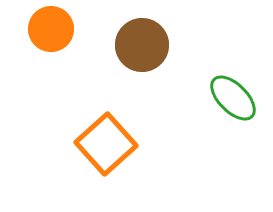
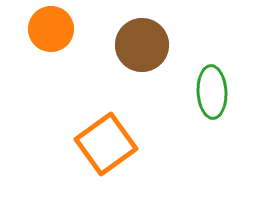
green ellipse: moved 21 px left, 6 px up; rotated 42 degrees clockwise
orange square: rotated 6 degrees clockwise
